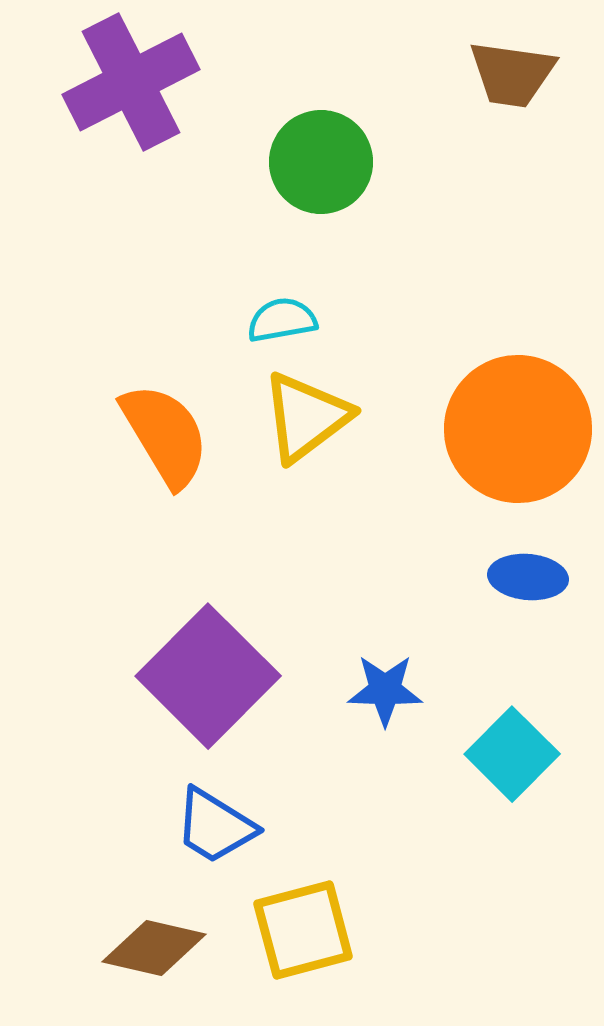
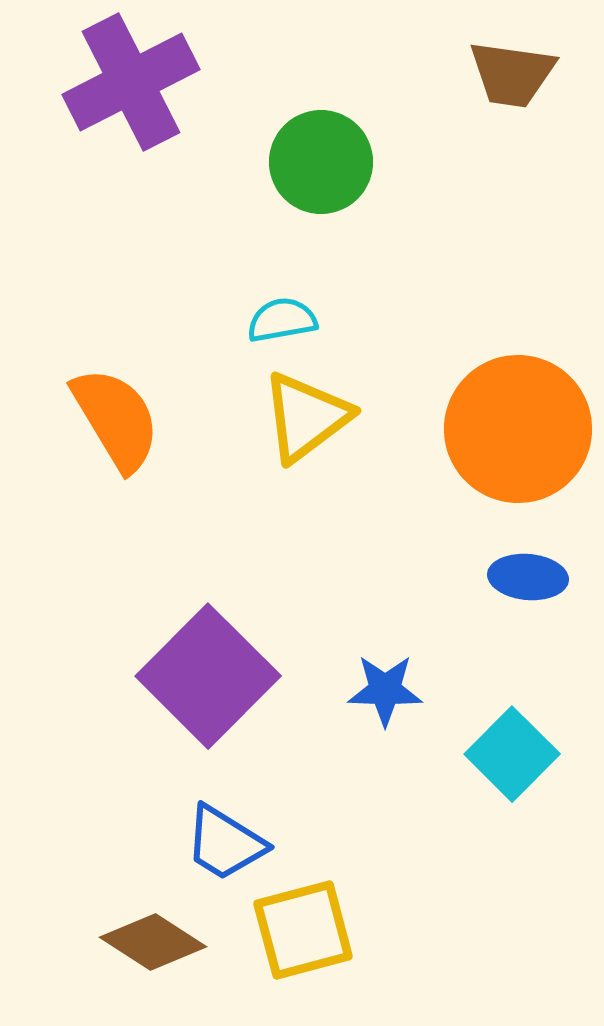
orange semicircle: moved 49 px left, 16 px up
blue trapezoid: moved 10 px right, 17 px down
brown diamond: moved 1 px left, 6 px up; rotated 20 degrees clockwise
